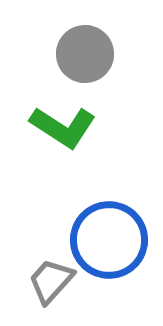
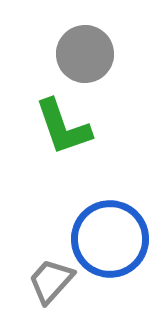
green L-shape: rotated 38 degrees clockwise
blue circle: moved 1 px right, 1 px up
